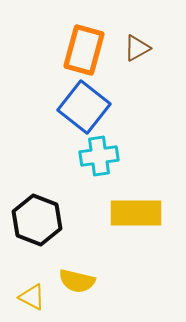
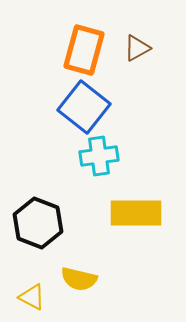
black hexagon: moved 1 px right, 3 px down
yellow semicircle: moved 2 px right, 2 px up
